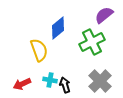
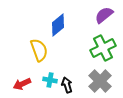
blue diamond: moved 3 px up
green cross: moved 11 px right, 6 px down
black arrow: moved 2 px right
